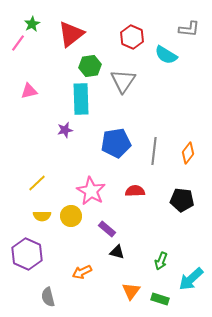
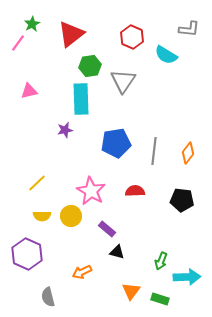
cyan arrow: moved 4 px left, 2 px up; rotated 140 degrees counterclockwise
